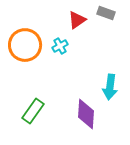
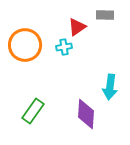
gray rectangle: moved 1 px left, 2 px down; rotated 18 degrees counterclockwise
red triangle: moved 7 px down
cyan cross: moved 4 px right, 1 px down; rotated 21 degrees clockwise
